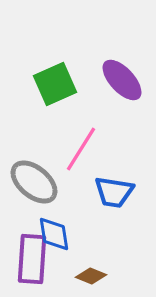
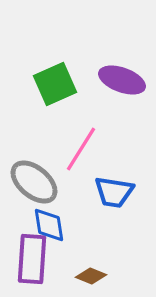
purple ellipse: rotated 27 degrees counterclockwise
blue diamond: moved 5 px left, 9 px up
